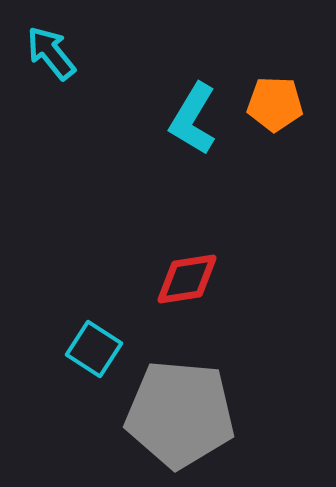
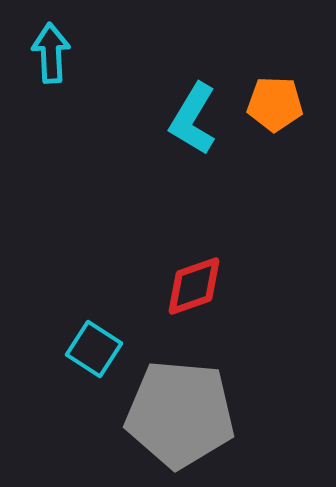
cyan arrow: rotated 36 degrees clockwise
red diamond: moved 7 px right, 7 px down; rotated 10 degrees counterclockwise
